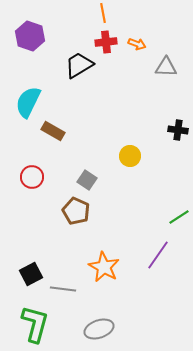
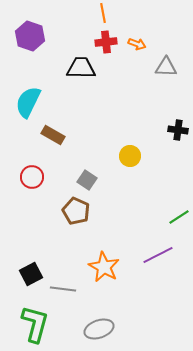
black trapezoid: moved 2 px right, 3 px down; rotated 32 degrees clockwise
brown rectangle: moved 4 px down
purple line: rotated 28 degrees clockwise
